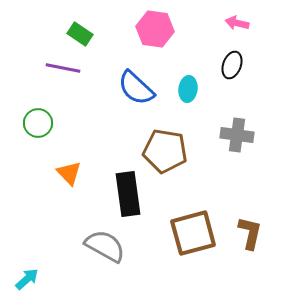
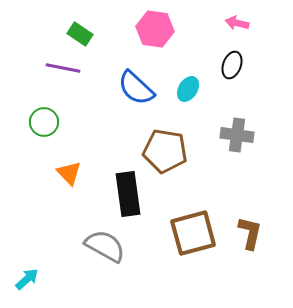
cyan ellipse: rotated 25 degrees clockwise
green circle: moved 6 px right, 1 px up
